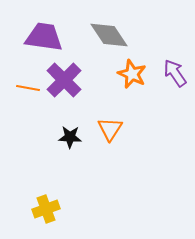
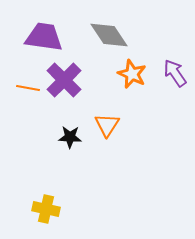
orange triangle: moved 3 px left, 4 px up
yellow cross: rotated 32 degrees clockwise
